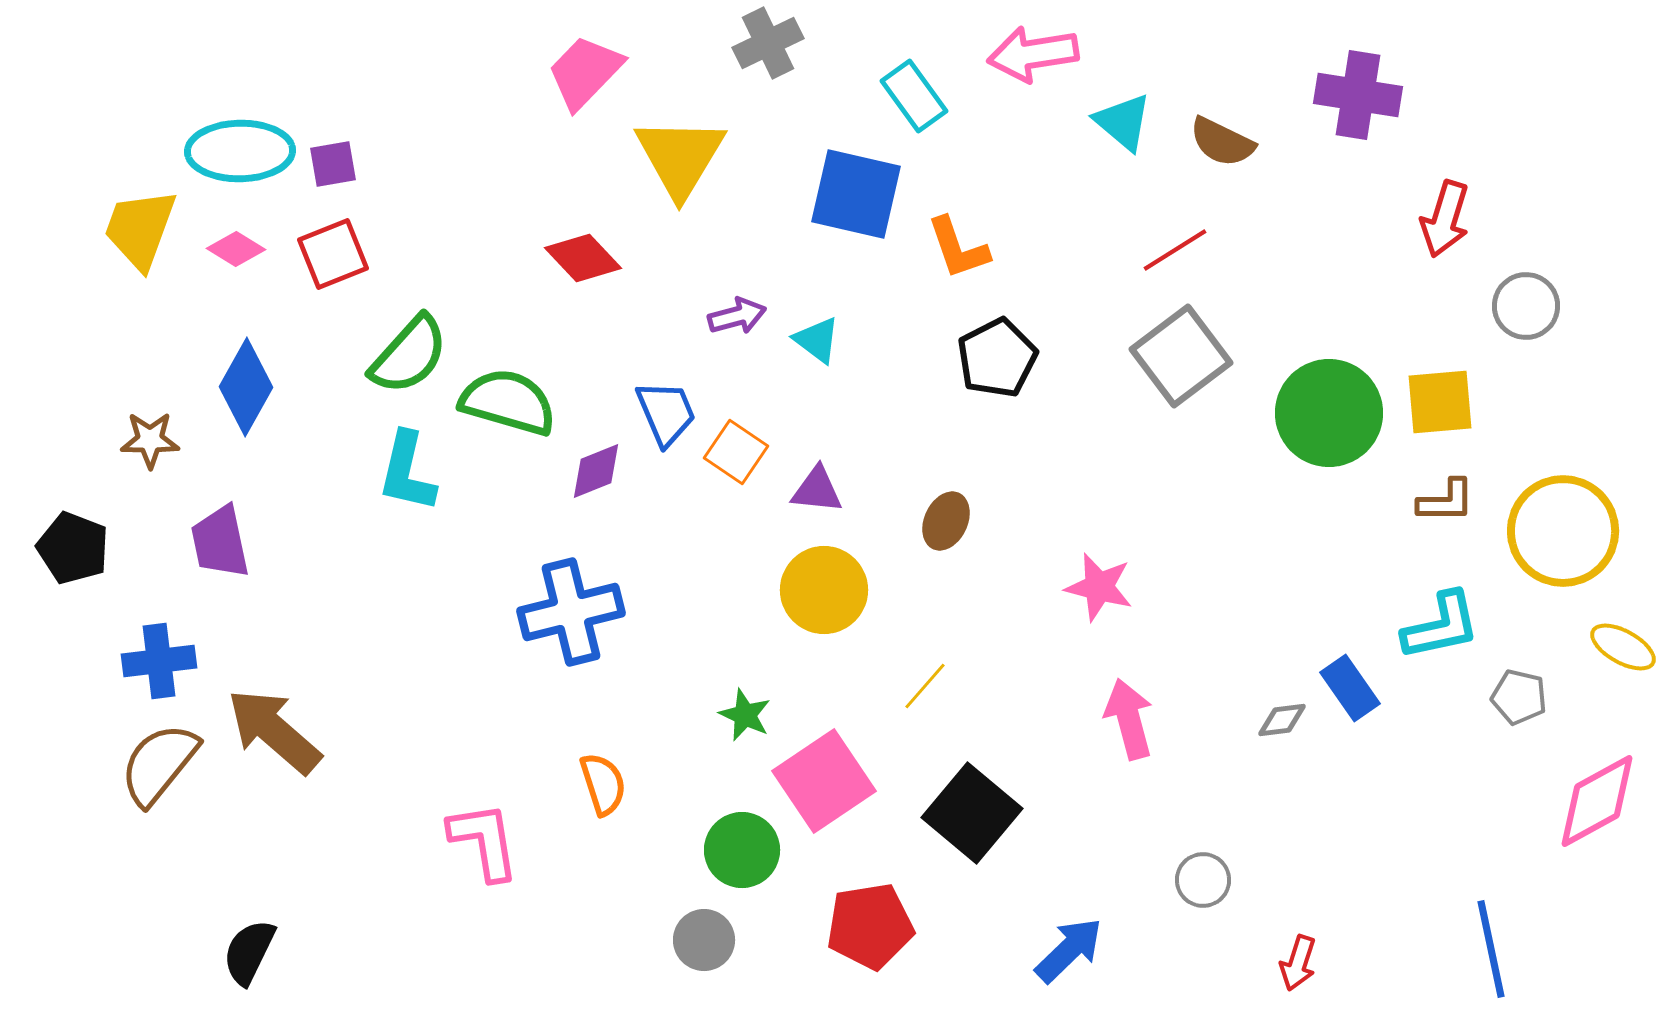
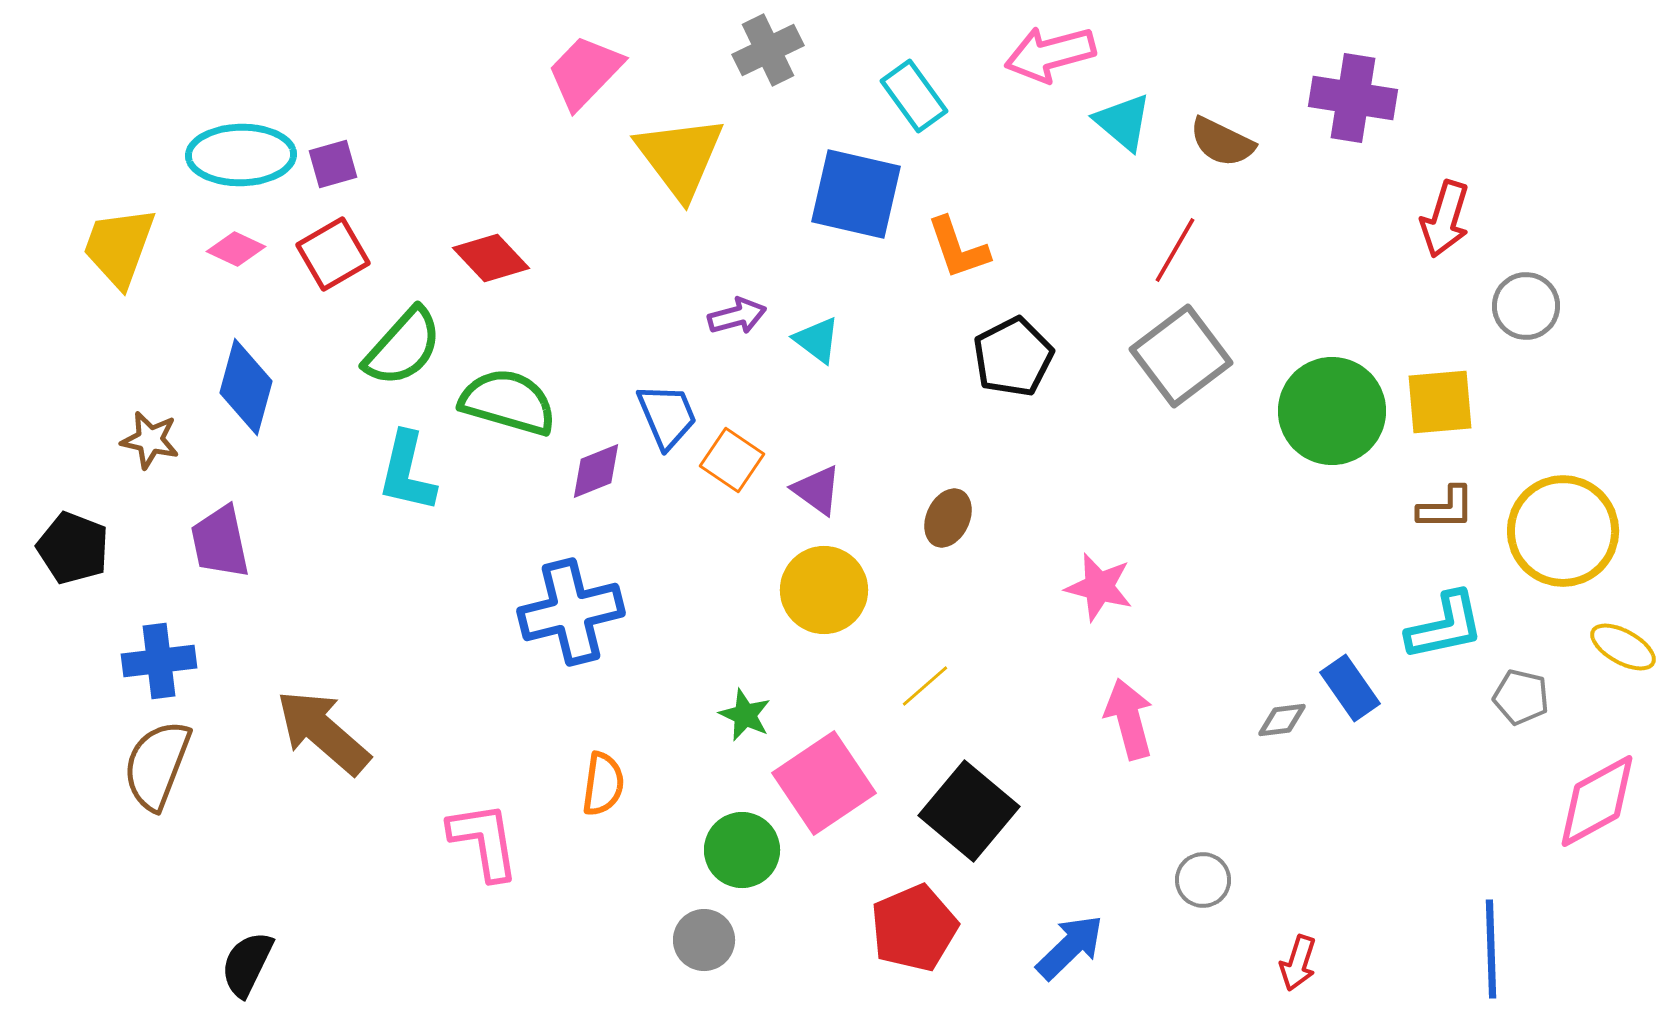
gray cross at (768, 43): moved 7 px down
pink arrow at (1033, 54): moved 17 px right; rotated 6 degrees counterclockwise
purple cross at (1358, 95): moved 5 px left, 3 px down
cyan ellipse at (240, 151): moved 1 px right, 4 px down
yellow triangle at (680, 157): rotated 8 degrees counterclockwise
purple square at (333, 164): rotated 6 degrees counterclockwise
yellow trapezoid at (140, 229): moved 21 px left, 18 px down
pink diamond at (236, 249): rotated 6 degrees counterclockwise
red line at (1175, 250): rotated 28 degrees counterclockwise
red square at (333, 254): rotated 8 degrees counterclockwise
red diamond at (583, 258): moved 92 px left
green semicircle at (409, 355): moved 6 px left, 8 px up
black pentagon at (997, 358): moved 16 px right, 1 px up
blue diamond at (246, 387): rotated 14 degrees counterclockwise
blue trapezoid at (666, 413): moved 1 px right, 3 px down
green circle at (1329, 413): moved 3 px right, 2 px up
brown star at (150, 440): rotated 12 degrees clockwise
orange square at (736, 452): moved 4 px left, 8 px down
purple triangle at (817, 490): rotated 30 degrees clockwise
brown L-shape at (1446, 501): moved 7 px down
brown ellipse at (946, 521): moved 2 px right, 3 px up
cyan L-shape at (1441, 626): moved 4 px right
yellow line at (925, 686): rotated 8 degrees clockwise
gray pentagon at (1519, 697): moved 2 px right
brown arrow at (274, 731): moved 49 px right, 1 px down
brown semicircle at (159, 764): moved 2 px left, 1 px down; rotated 18 degrees counterclockwise
pink square at (824, 781): moved 2 px down
orange semicircle at (603, 784): rotated 26 degrees clockwise
black square at (972, 813): moved 3 px left, 2 px up
red pentagon at (870, 926): moved 44 px right, 2 px down; rotated 14 degrees counterclockwise
blue line at (1491, 949): rotated 10 degrees clockwise
blue arrow at (1069, 950): moved 1 px right, 3 px up
black semicircle at (249, 952): moved 2 px left, 12 px down
